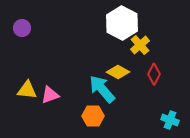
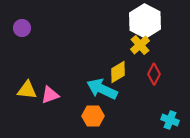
white hexagon: moved 23 px right, 2 px up
yellow diamond: rotated 60 degrees counterclockwise
cyan arrow: rotated 24 degrees counterclockwise
